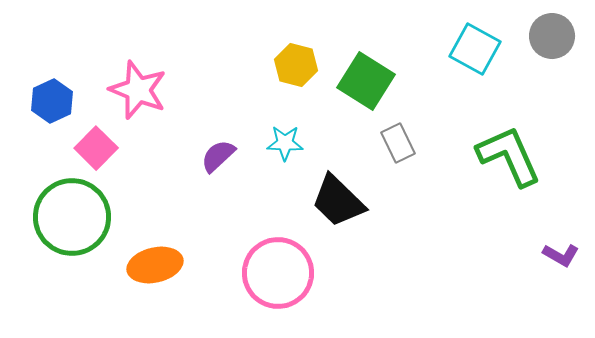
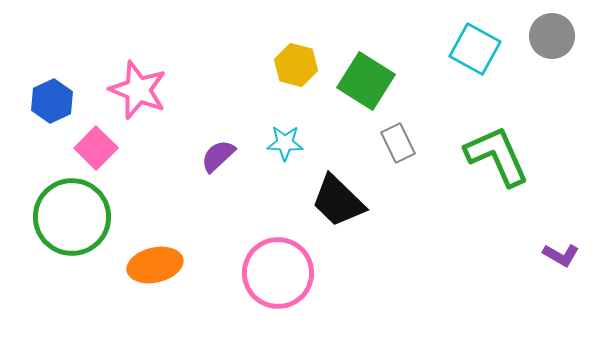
green L-shape: moved 12 px left
